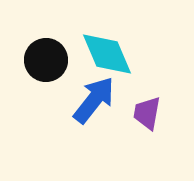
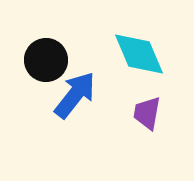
cyan diamond: moved 32 px right
blue arrow: moved 19 px left, 5 px up
